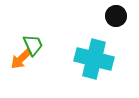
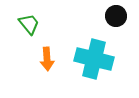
green trapezoid: moved 4 px left, 21 px up; rotated 15 degrees counterclockwise
orange arrow: moved 26 px right; rotated 50 degrees counterclockwise
